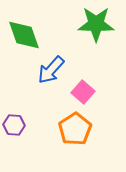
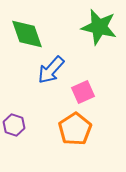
green star: moved 3 px right, 3 px down; rotated 12 degrees clockwise
green diamond: moved 3 px right, 1 px up
pink square: rotated 25 degrees clockwise
purple hexagon: rotated 15 degrees clockwise
